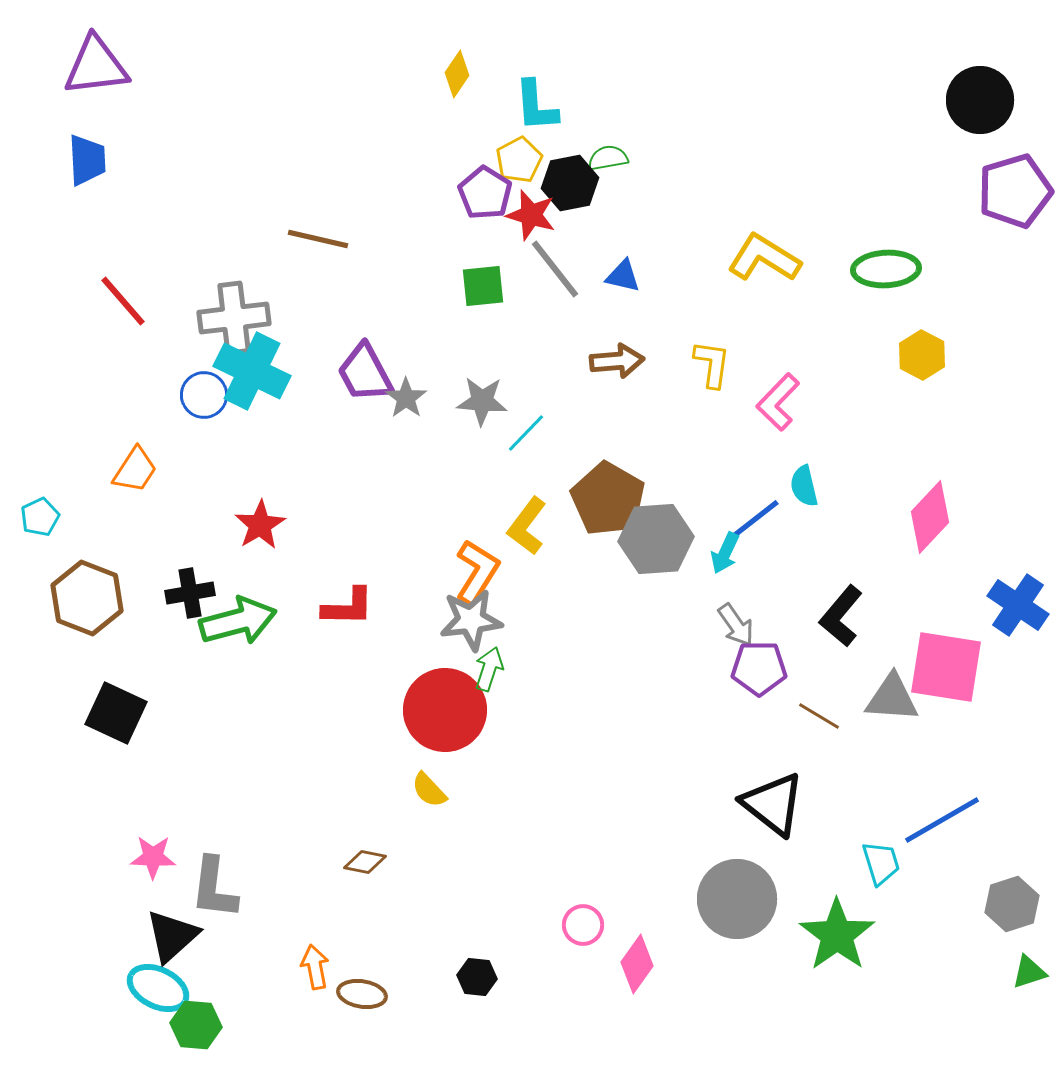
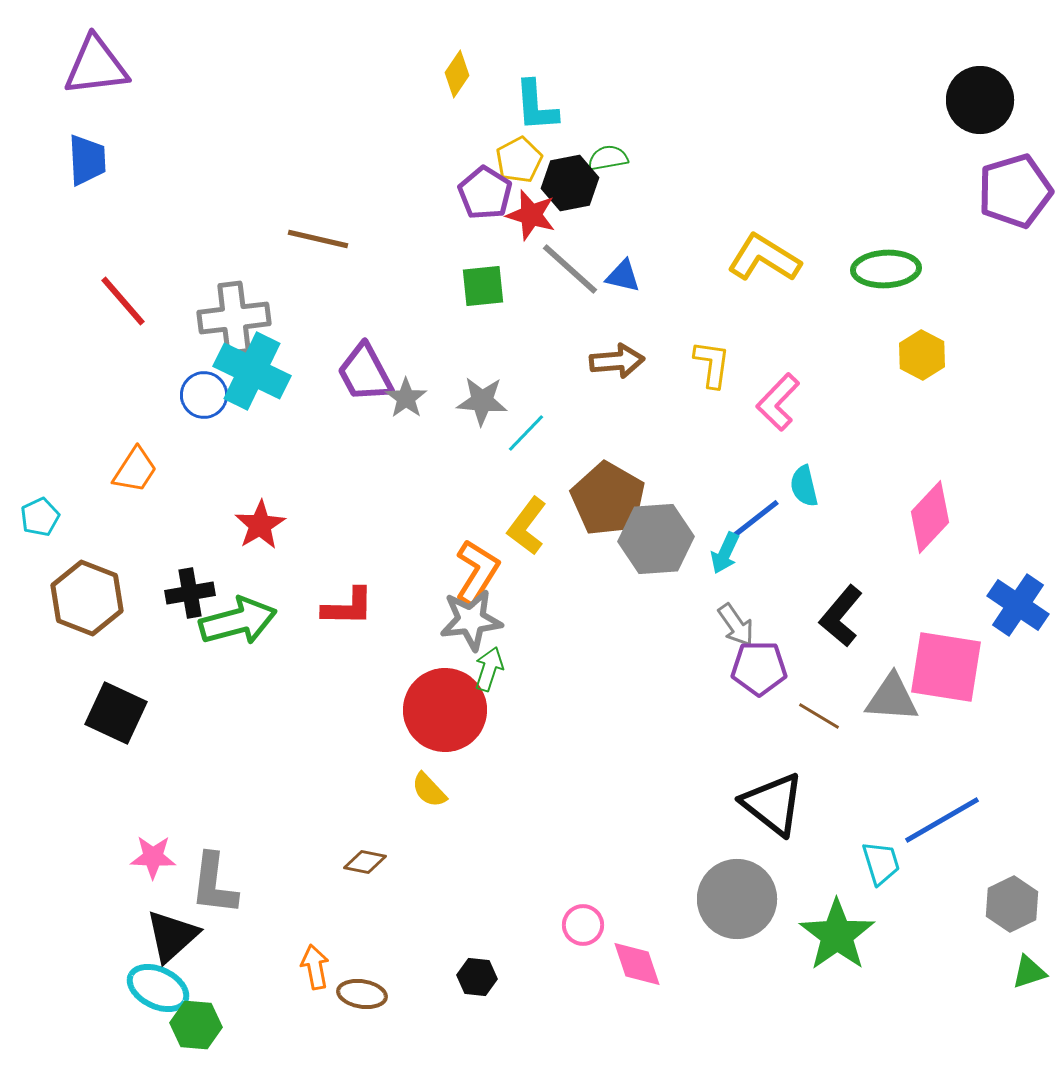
gray line at (555, 269): moved 15 px right; rotated 10 degrees counterclockwise
gray L-shape at (214, 888): moved 4 px up
gray hexagon at (1012, 904): rotated 8 degrees counterclockwise
pink diamond at (637, 964): rotated 54 degrees counterclockwise
